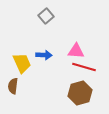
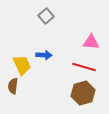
pink triangle: moved 15 px right, 9 px up
yellow trapezoid: moved 2 px down
brown hexagon: moved 3 px right
